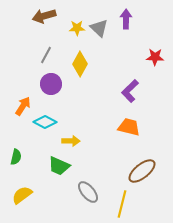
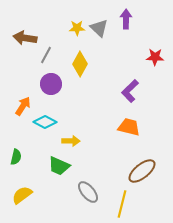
brown arrow: moved 19 px left, 22 px down; rotated 25 degrees clockwise
